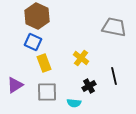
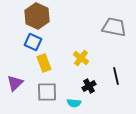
black line: moved 2 px right
purple triangle: moved 2 px up; rotated 12 degrees counterclockwise
